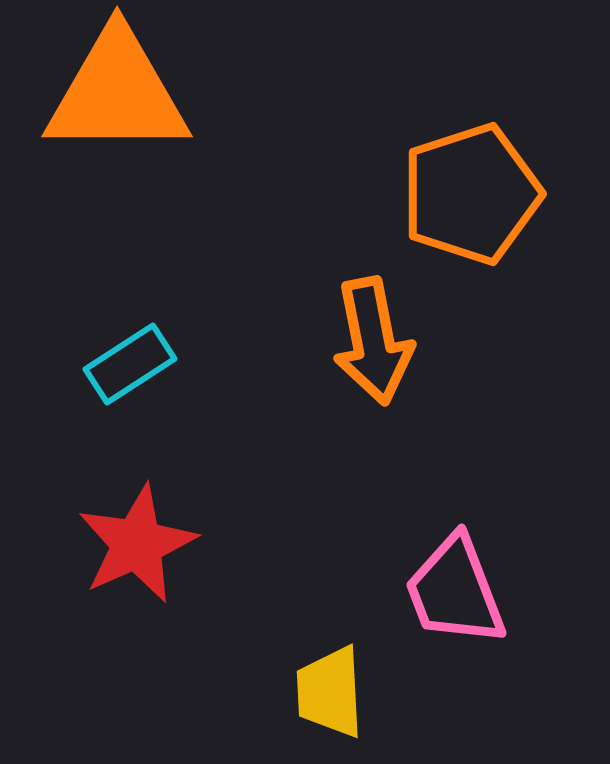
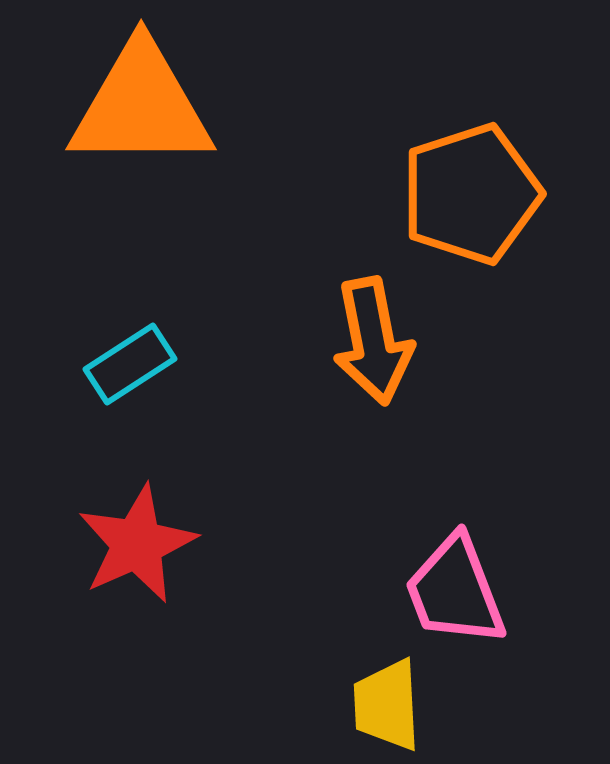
orange triangle: moved 24 px right, 13 px down
yellow trapezoid: moved 57 px right, 13 px down
